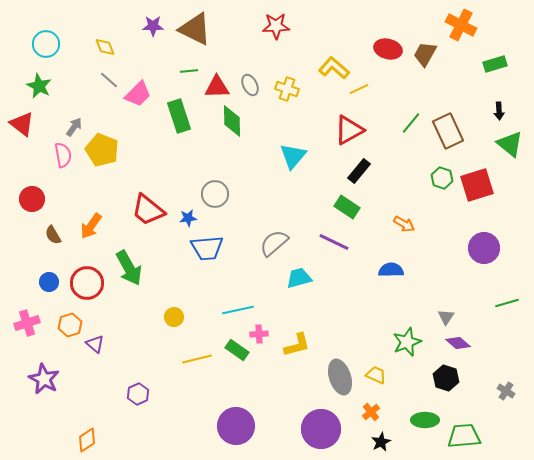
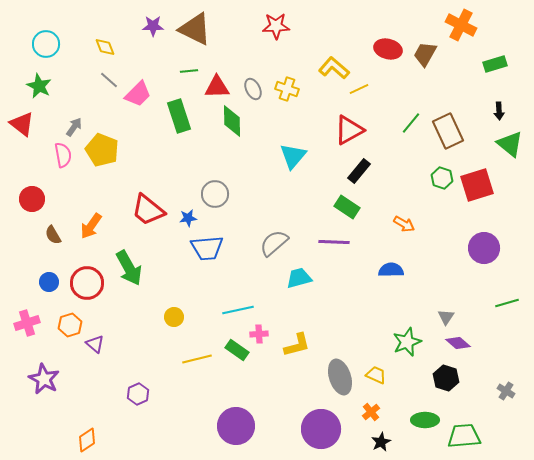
gray ellipse at (250, 85): moved 3 px right, 4 px down
purple line at (334, 242): rotated 24 degrees counterclockwise
